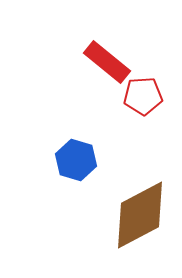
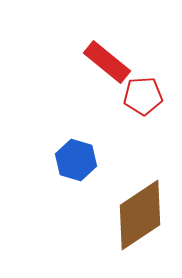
brown diamond: rotated 6 degrees counterclockwise
